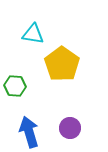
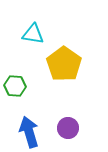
yellow pentagon: moved 2 px right
purple circle: moved 2 px left
